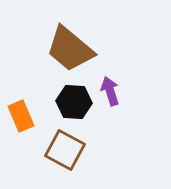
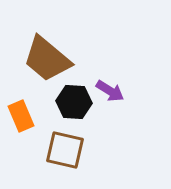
brown trapezoid: moved 23 px left, 10 px down
purple arrow: rotated 140 degrees clockwise
brown square: rotated 15 degrees counterclockwise
